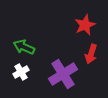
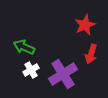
white cross: moved 10 px right, 2 px up
